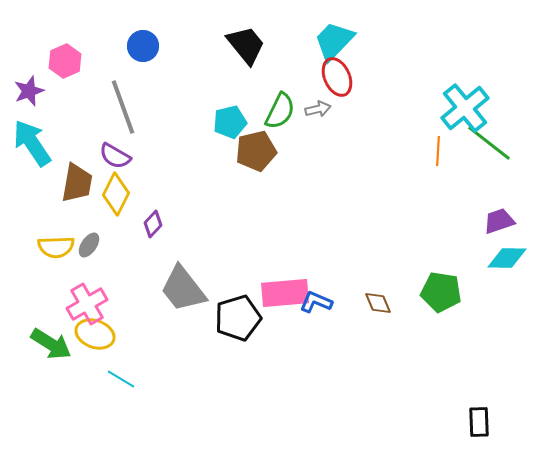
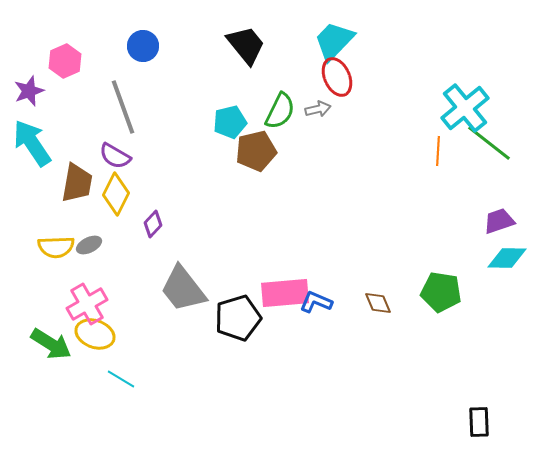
gray ellipse: rotated 30 degrees clockwise
